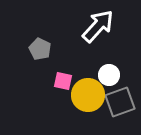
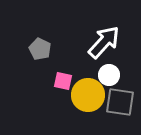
white arrow: moved 6 px right, 16 px down
gray square: rotated 28 degrees clockwise
